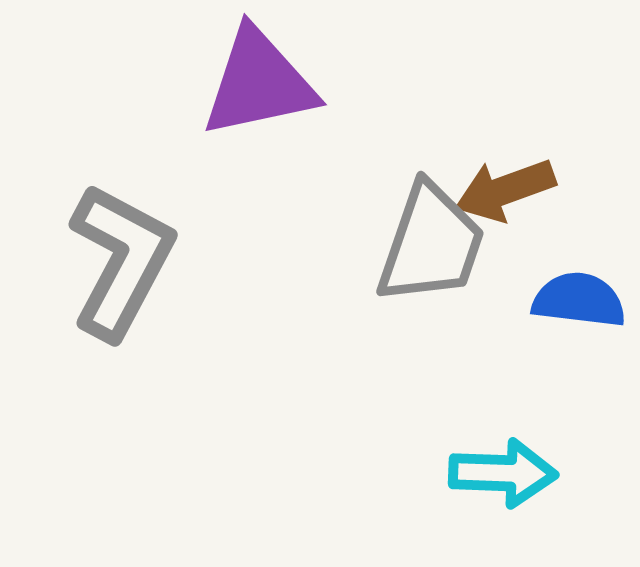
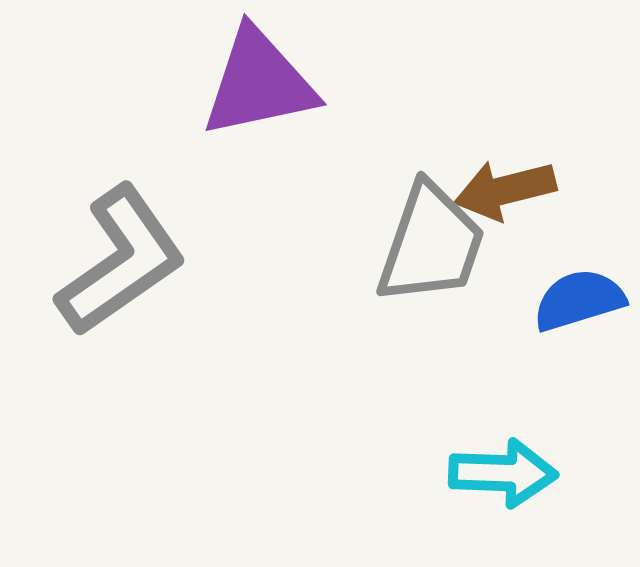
brown arrow: rotated 6 degrees clockwise
gray L-shape: rotated 27 degrees clockwise
blue semicircle: rotated 24 degrees counterclockwise
